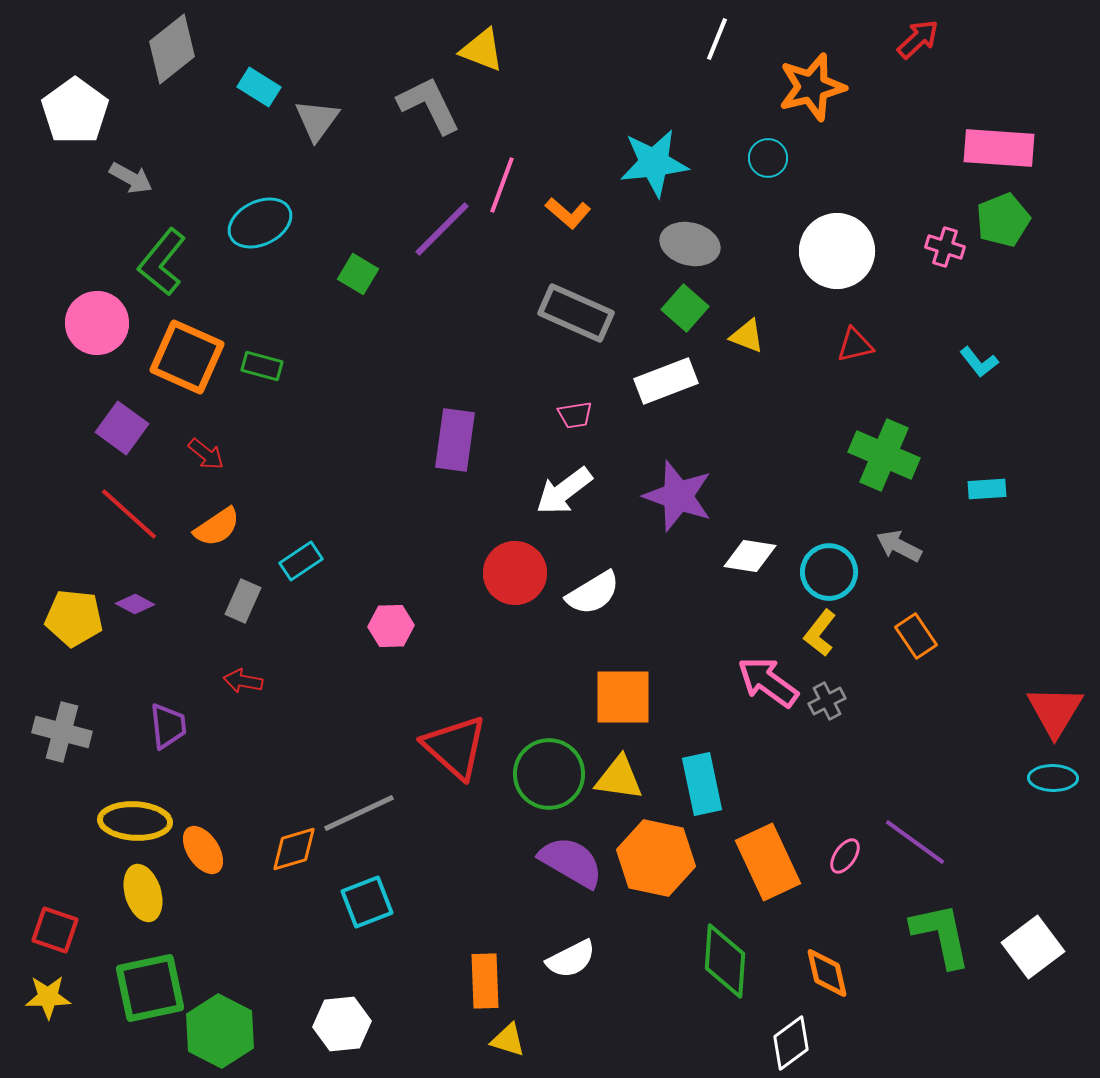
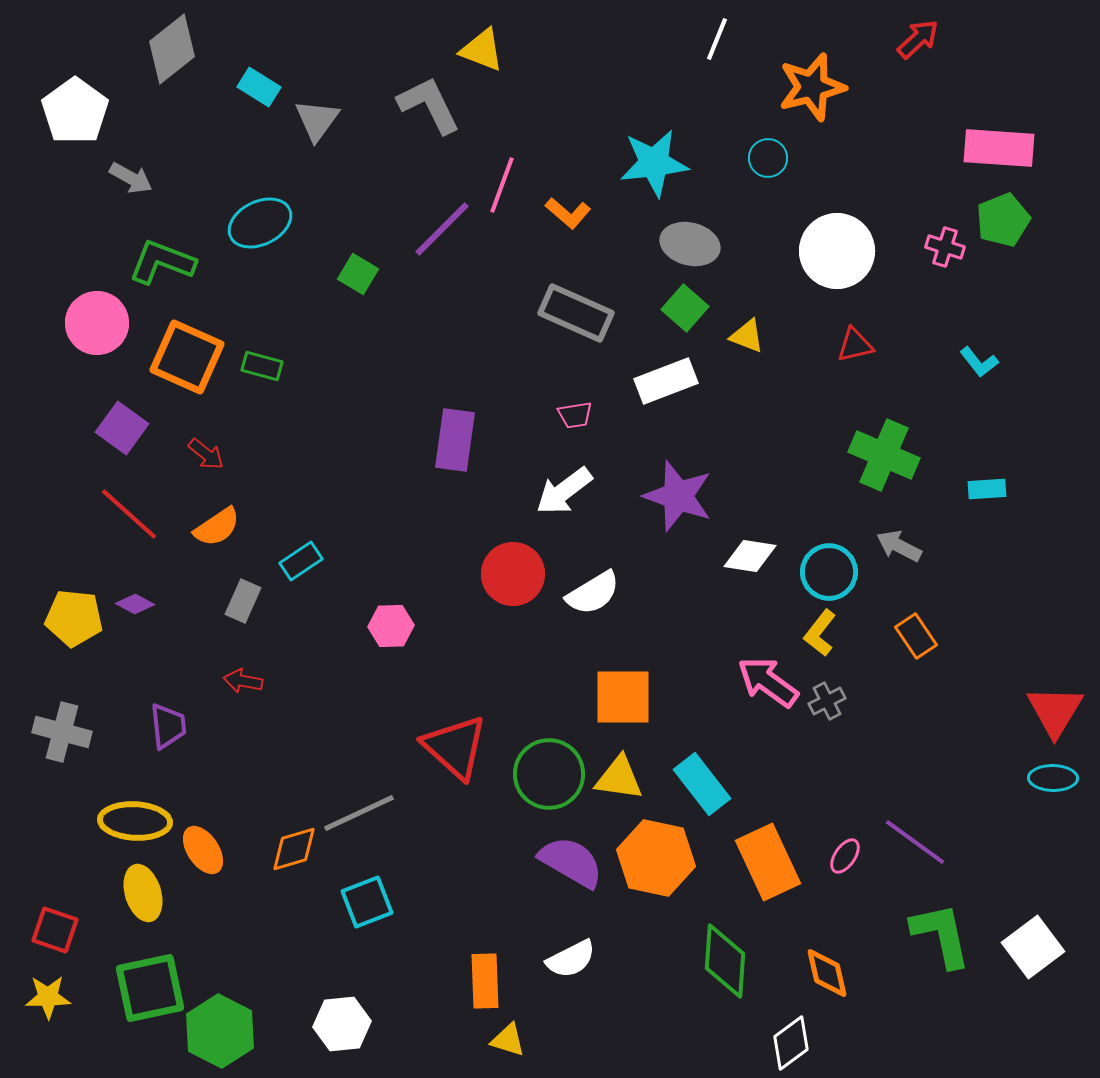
green L-shape at (162, 262): rotated 72 degrees clockwise
red circle at (515, 573): moved 2 px left, 1 px down
cyan rectangle at (702, 784): rotated 26 degrees counterclockwise
